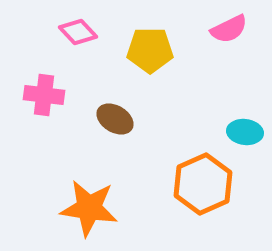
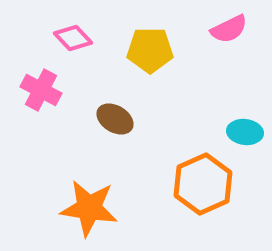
pink diamond: moved 5 px left, 6 px down
pink cross: moved 3 px left, 5 px up; rotated 21 degrees clockwise
